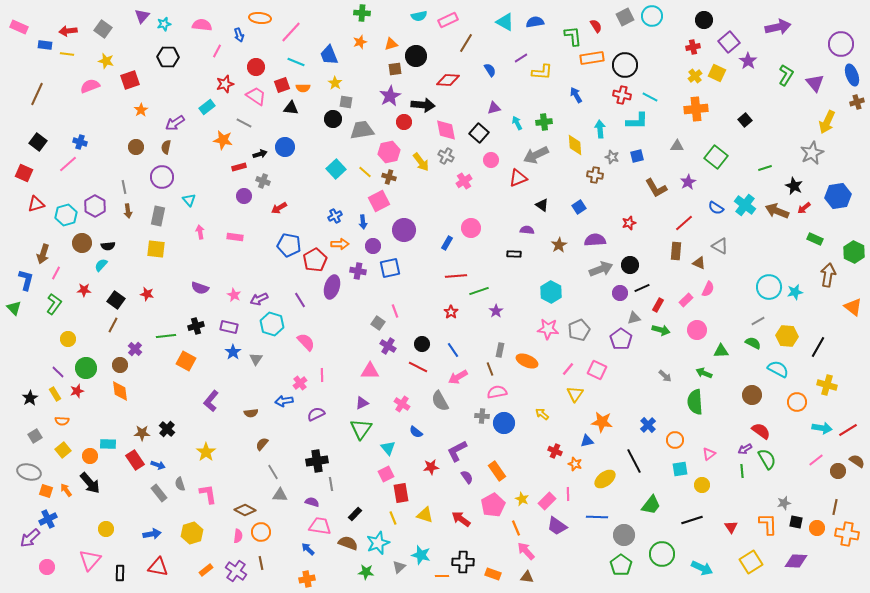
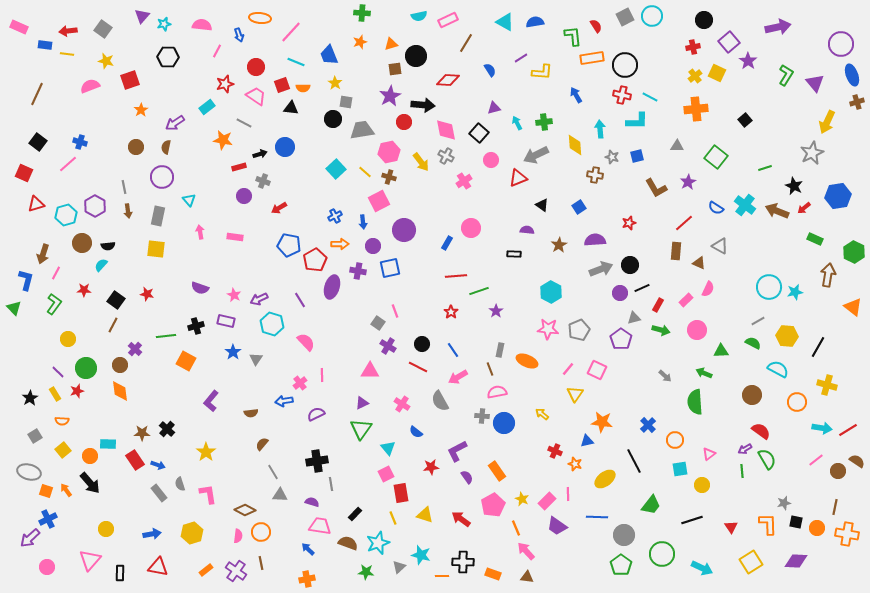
purple rectangle at (229, 327): moved 3 px left, 6 px up
